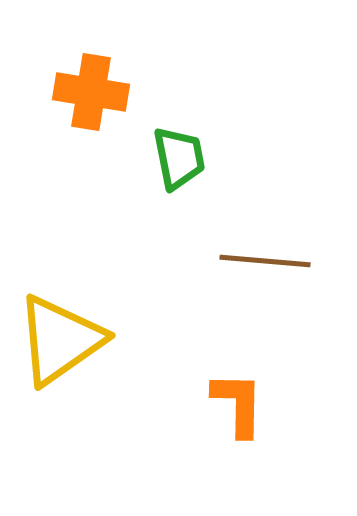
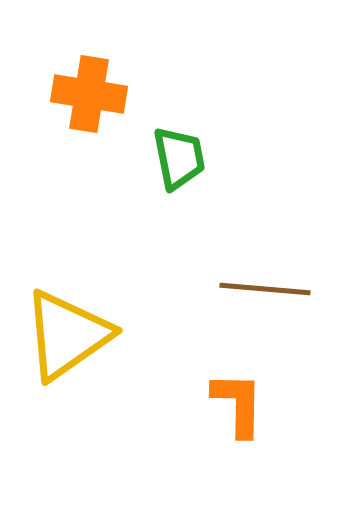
orange cross: moved 2 px left, 2 px down
brown line: moved 28 px down
yellow triangle: moved 7 px right, 5 px up
